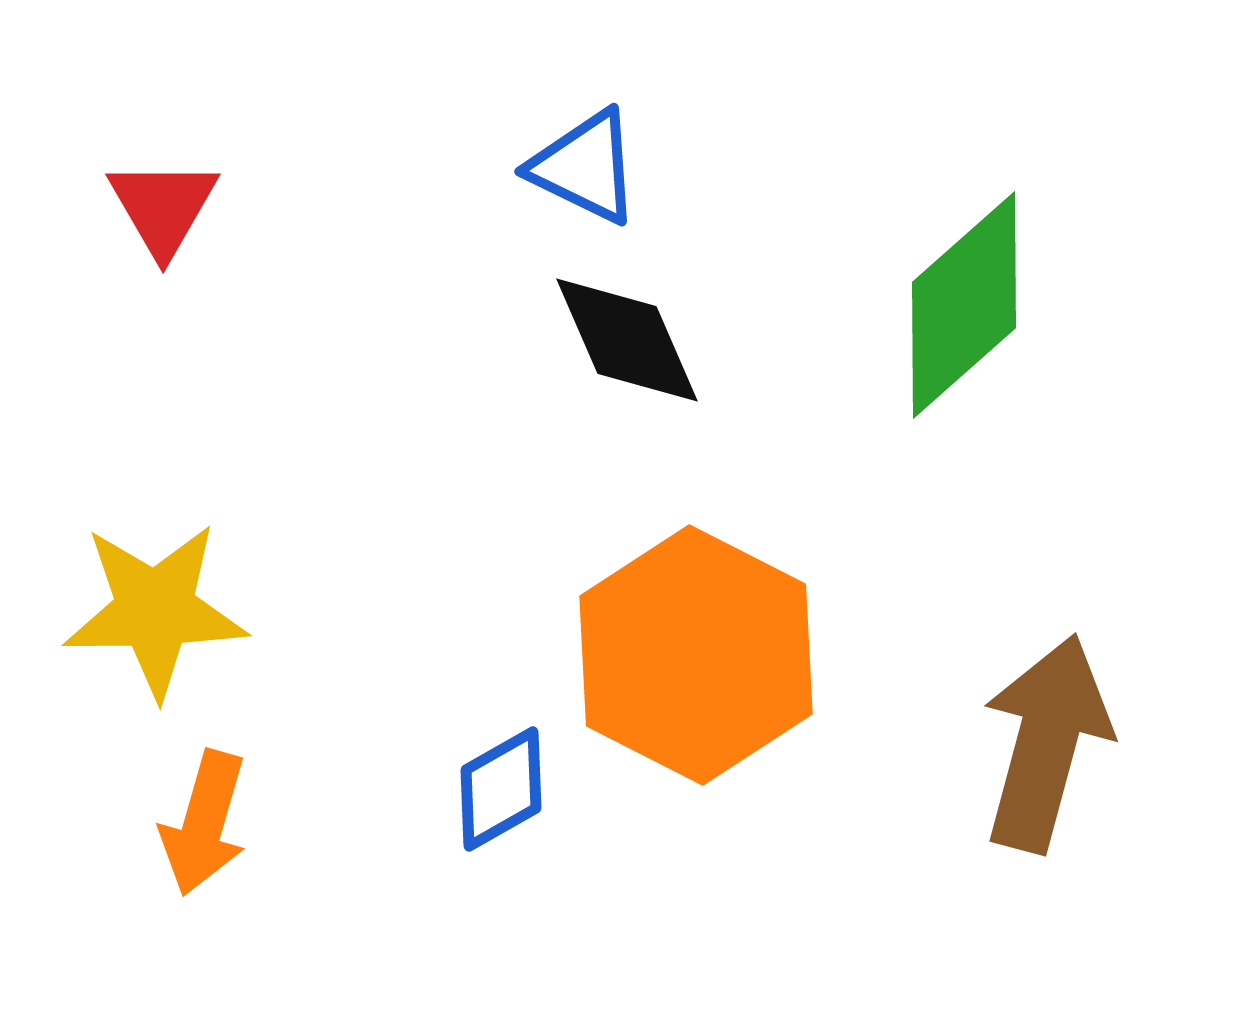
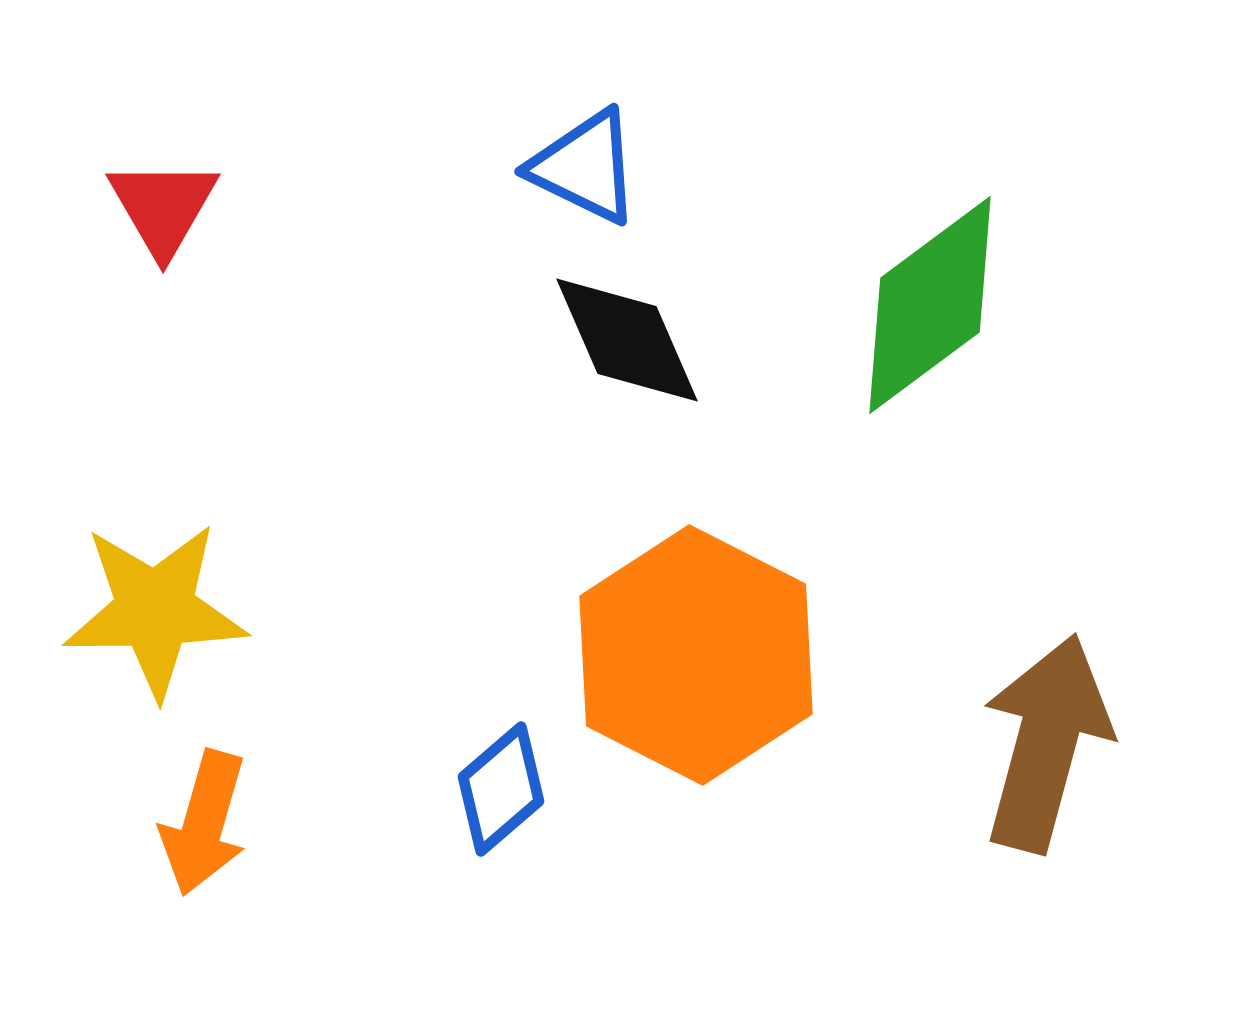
green diamond: moved 34 px left; rotated 5 degrees clockwise
blue diamond: rotated 11 degrees counterclockwise
